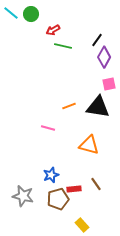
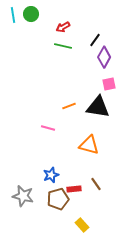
cyan line: moved 2 px right, 2 px down; rotated 42 degrees clockwise
red arrow: moved 10 px right, 3 px up
black line: moved 2 px left
